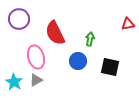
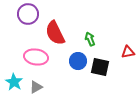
purple circle: moved 9 px right, 5 px up
red triangle: moved 28 px down
green arrow: rotated 32 degrees counterclockwise
pink ellipse: rotated 65 degrees counterclockwise
black square: moved 10 px left
gray triangle: moved 7 px down
